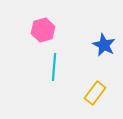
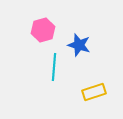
blue star: moved 25 px left; rotated 10 degrees counterclockwise
yellow rectangle: moved 1 px left, 1 px up; rotated 35 degrees clockwise
